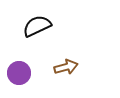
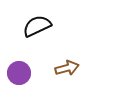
brown arrow: moved 1 px right, 1 px down
